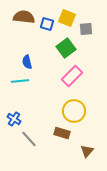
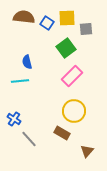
yellow square: rotated 24 degrees counterclockwise
blue square: moved 1 px up; rotated 16 degrees clockwise
brown rectangle: rotated 14 degrees clockwise
